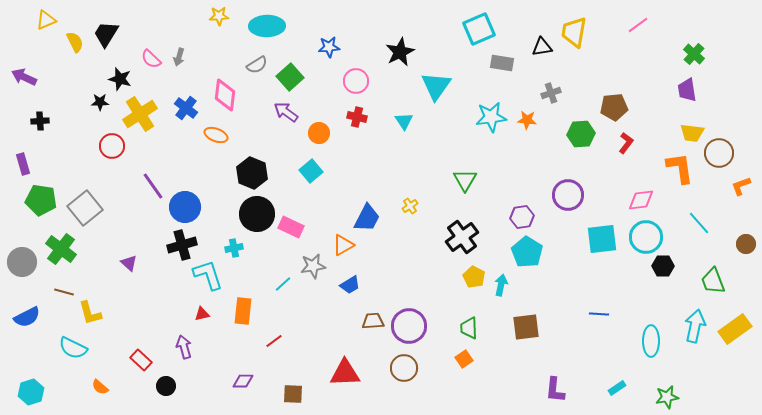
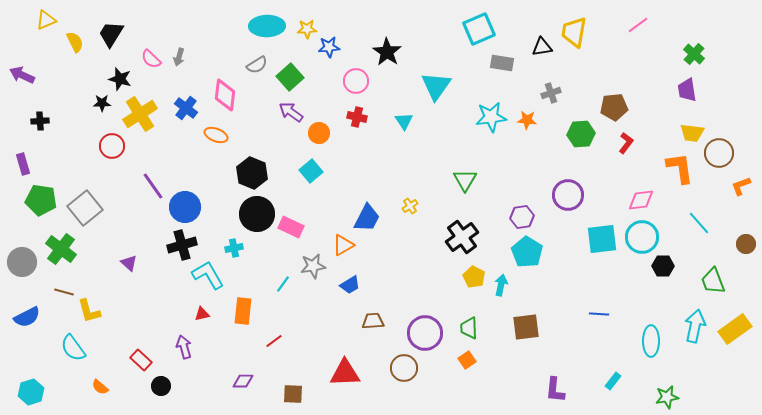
yellow star at (219, 16): moved 88 px right, 13 px down
black trapezoid at (106, 34): moved 5 px right
black star at (400, 52): moved 13 px left; rotated 12 degrees counterclockwise
purple arrow at (24, 77): moved 2 px left, 2 px up
black star at (100, 102): moved 2 px right, 1 px down
purple arrow at (286, 112): moved 5 px right
cyan circle at (646, 237): moved 4 px left
cyan L-shape at (208, 275): rotated 12 degrees counterclockwise
cyan line at (283, 284): rotated 12 degrees counterclockwise
yellow L-shape at (90, 313): moved 1 px left, 2 px up
purple circle at (409, 326): moved 16 px right, 7 px down
cyan semicircle at (73, 348): rotated 28 degrees clockwise
orange square at (464, 359): moved 3 px right, 1 px down
black circle at (166, 386): moved 5 px left
cyan rectangle at (617, 388): moved 4 px left, 7 px up; rotated 18 degrees counterclockwise
